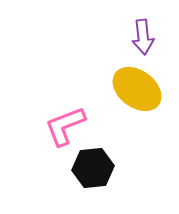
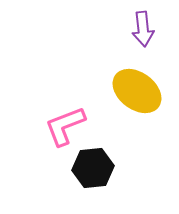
purple arrow: moved 8 px up
yellow ellipse: moved 2 px down
